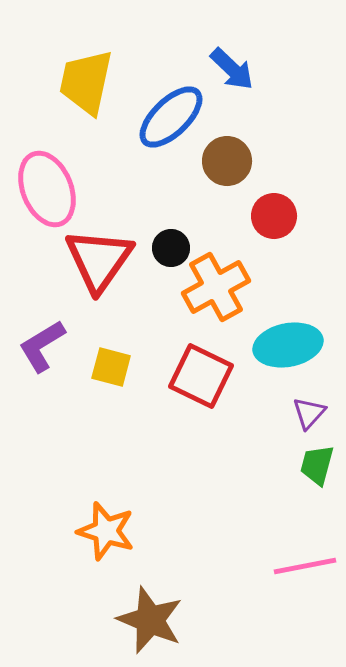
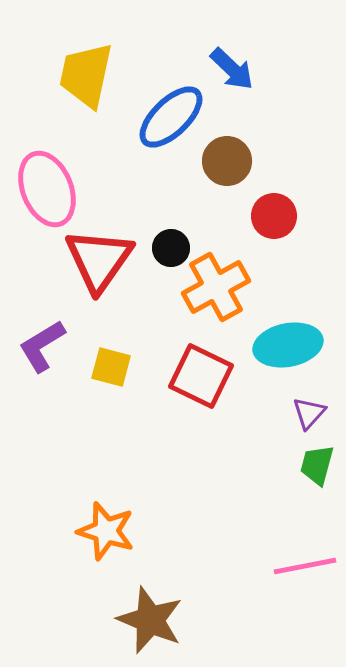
yellow trapezoid: moved 7 px up
